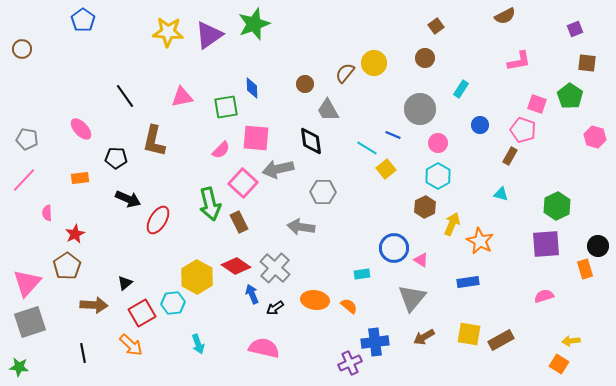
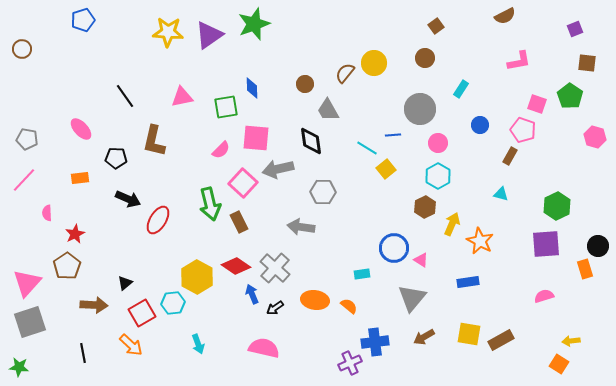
blue pentagon at (83, 20): rotated 20 degrees clockwise
blue line at (393, 135): rotated 28 degrees counterclockwise
